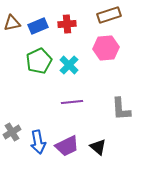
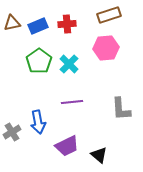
green pentagon: rotated 10 degrees counterclockwise
cyan cross: moved 1 px up
blue arrow: moved 20 px up
black triangle: moved 1 px right, 8 px down
